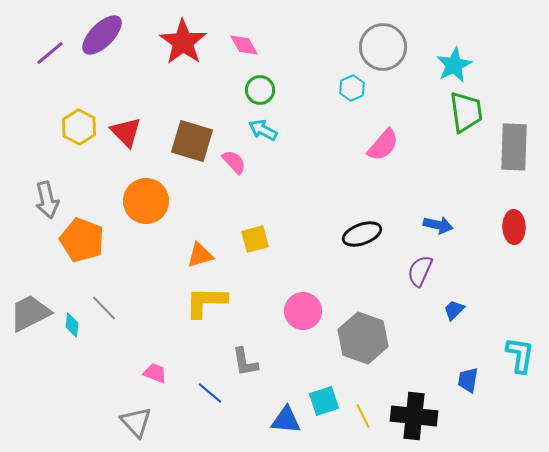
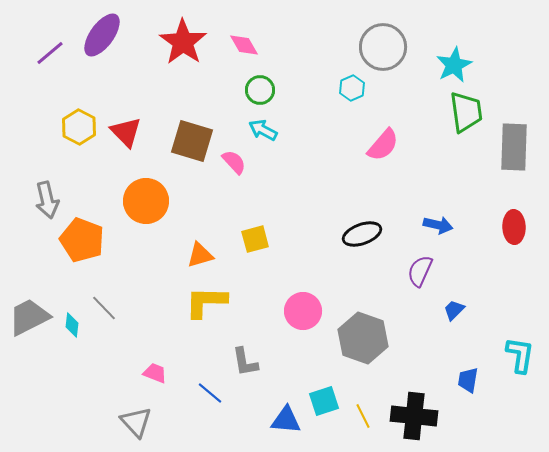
purple ellipse at (102, 35): rotated 9 degrees counterclockwise
gray trapezoid at (30, 313): moved 1 px left, 4 px down
